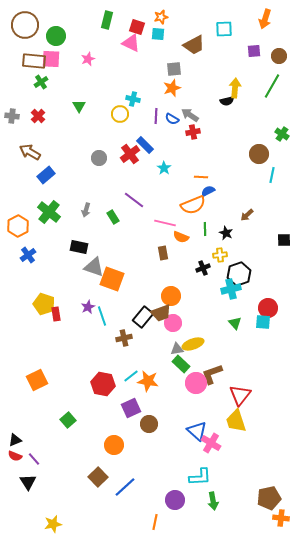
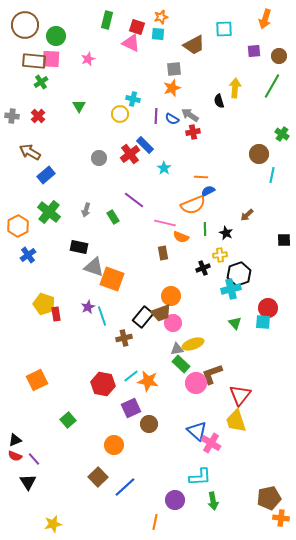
black semicircle at (227, 101): moved 8 px left; rotated 88 degrees clockwise
